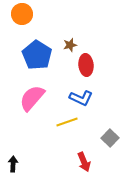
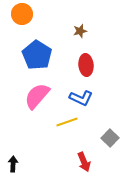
brown star: moved 10 px right, 14 px up
pink semicircle: moved 5 px right, 2 px up
